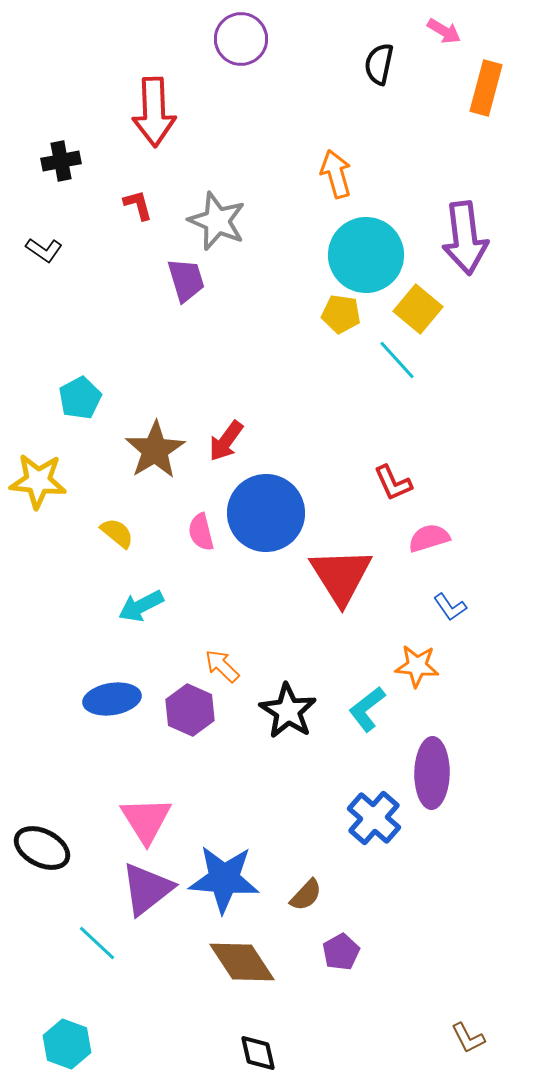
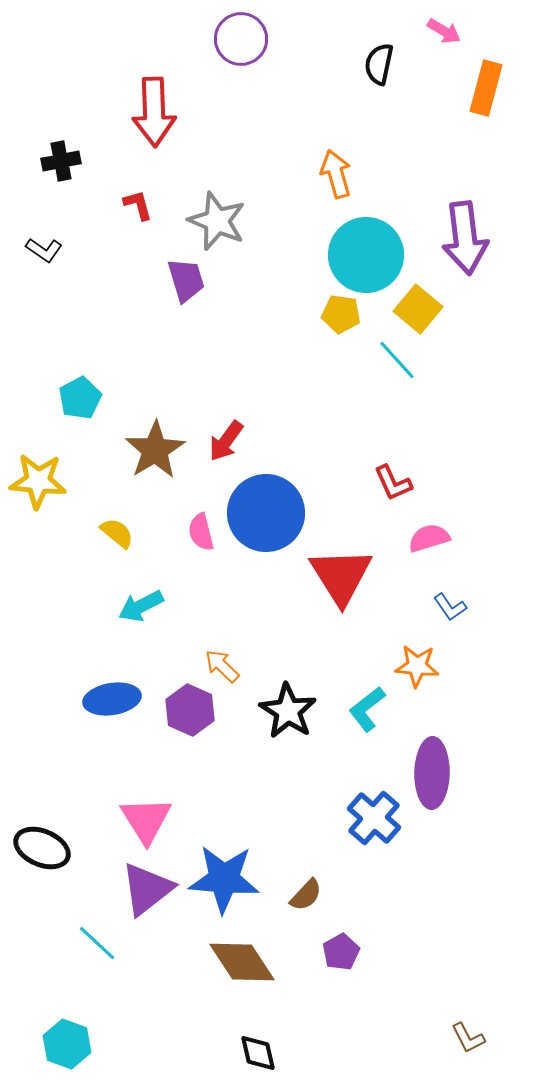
black ellipse at (42, 848): rotated 4 degrees counterclockwise
